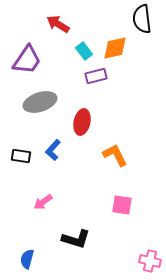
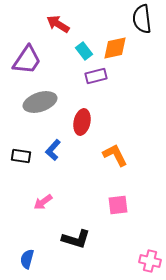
pink square: moved 4 px left; rotated 15 degrees counterclockwise
